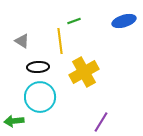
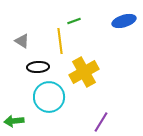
cyan circle: moved 9 px right
